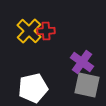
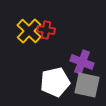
red cross: moved 1 px up; rotated 12 degrees clockwise
purple cross: rotated 15 degrees counterclockwise
white pentagon: moved 22 px right, 6 px up
